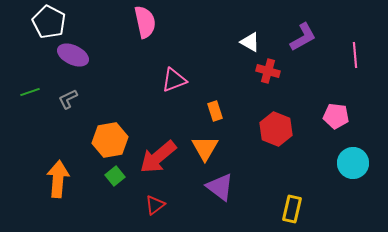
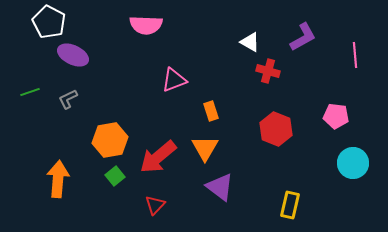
pink semicircle: moved 1 px right, 3 px down; rotated 104 degrees clockwise
orange rectangle: moved 4 px left
red triangle: rotated 10 degrees counterclockwise
yellow rectangle: moved 2 px left, 4 px up
